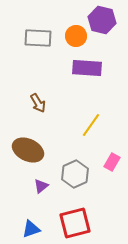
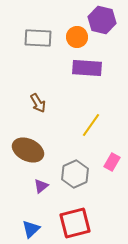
orange circle: moved 1 px right, 1 px down
blue triangle: rotated 24 degrees counterclockwise
